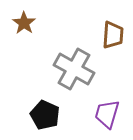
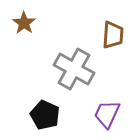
purple trapezoid: rotated 8 degrees clockwise
